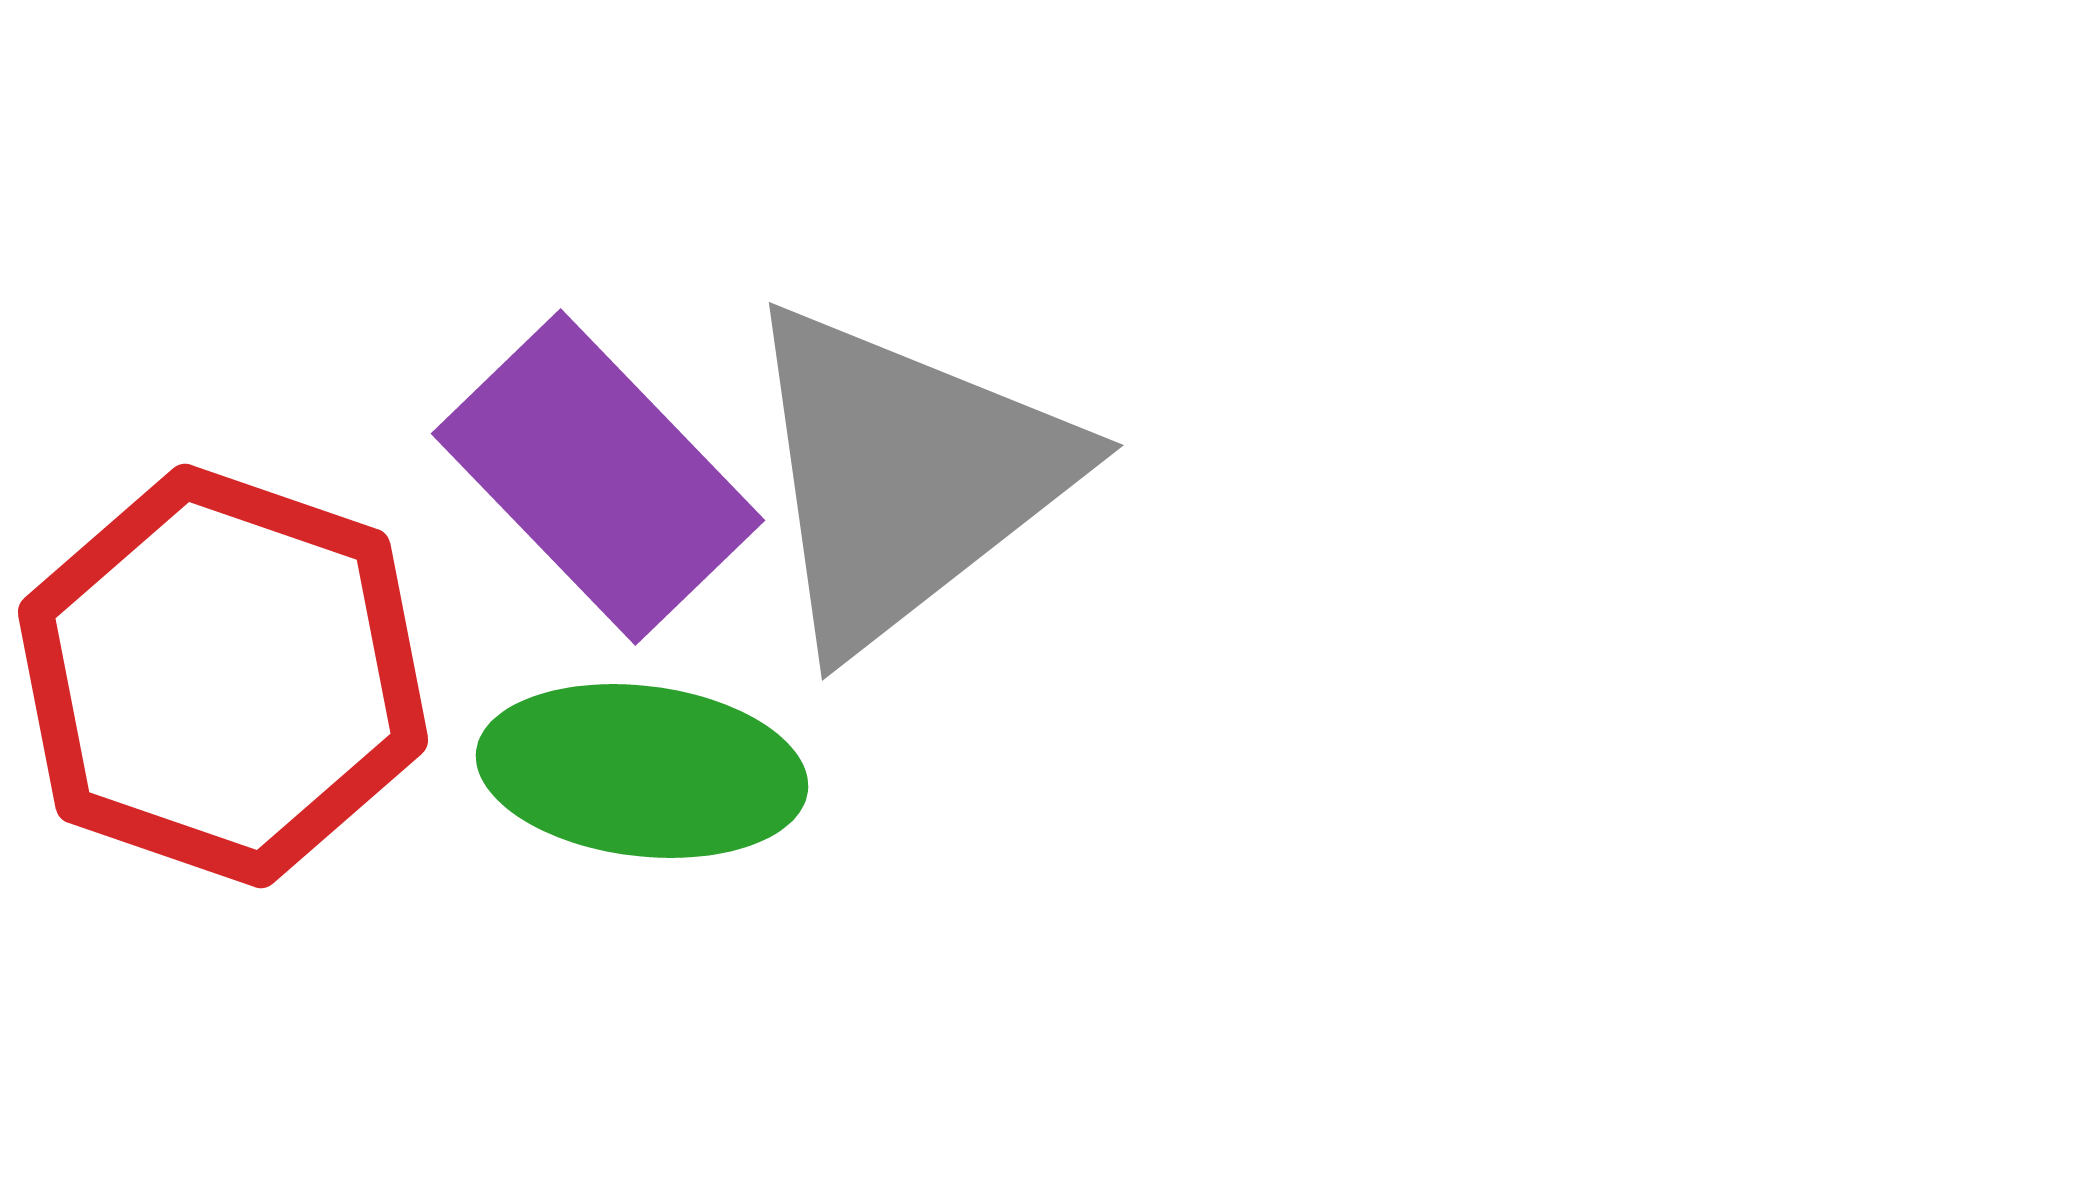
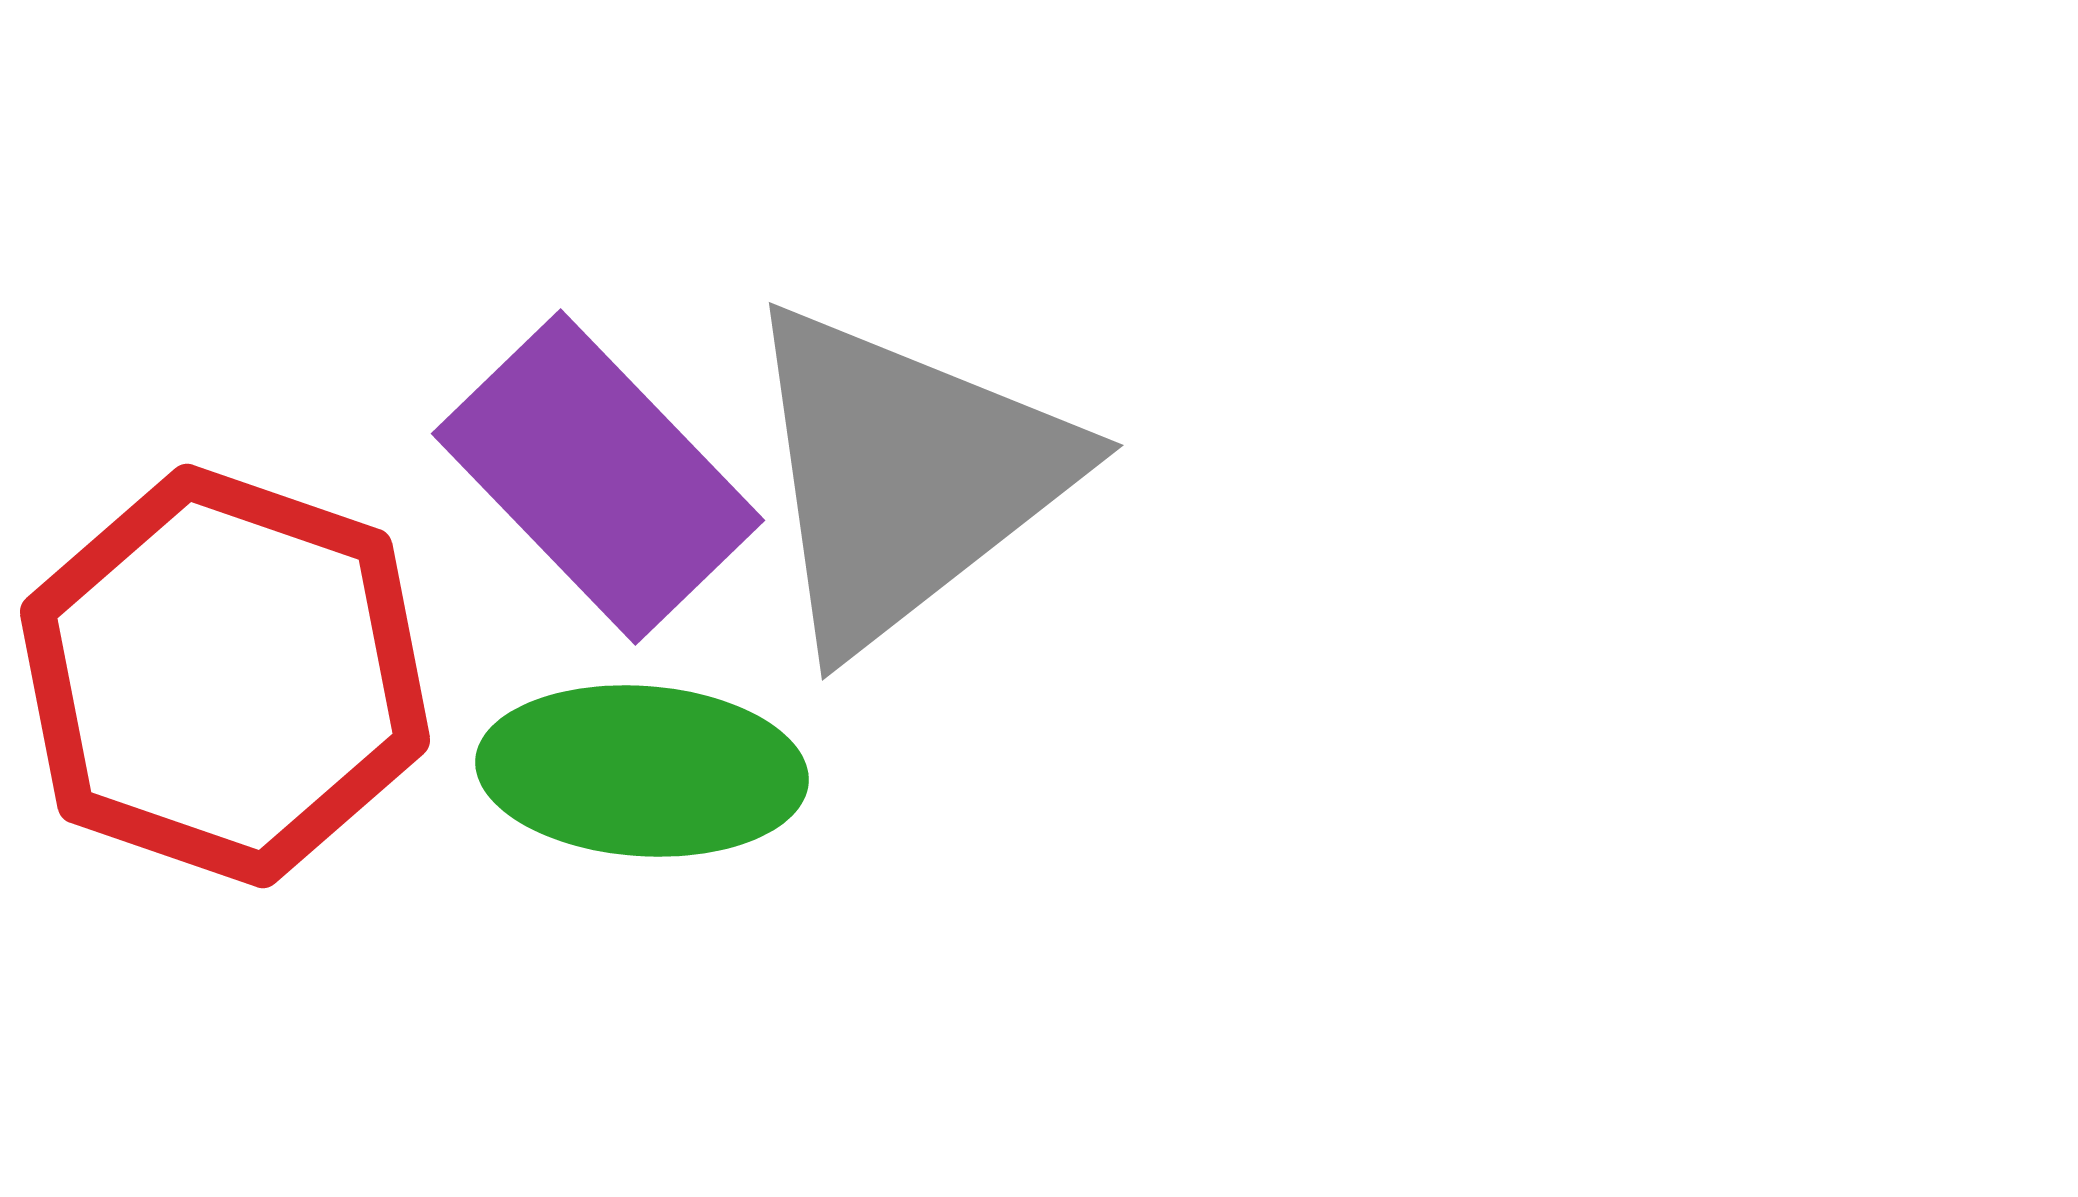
red hexagon: moved 2 px right
green ellipse: rotated 3 degrees counterclockwise
